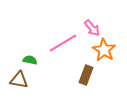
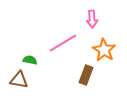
pink arrow: moved 9 px up; rotated 36 degrees clockwise
